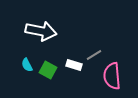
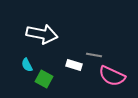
white arrow: moved 1 px right, 3 px down
gray line: rotated 42 degrees clockwise
green square: moved 4 px left, 9 px down
pink semicircle: rotated 60 degrees counterclockwise
